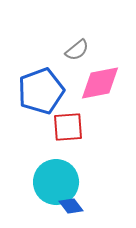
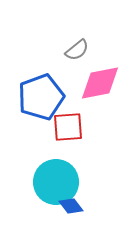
blue pentagon: moved 6 px down
